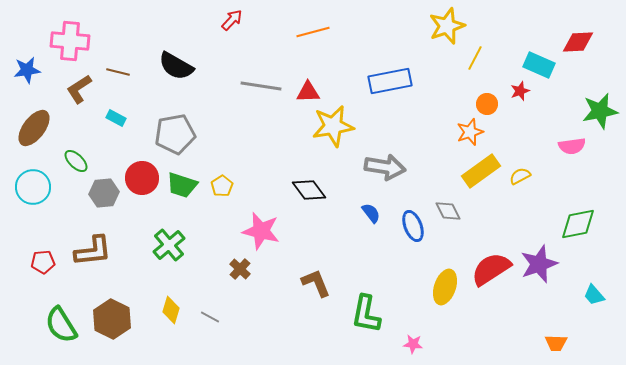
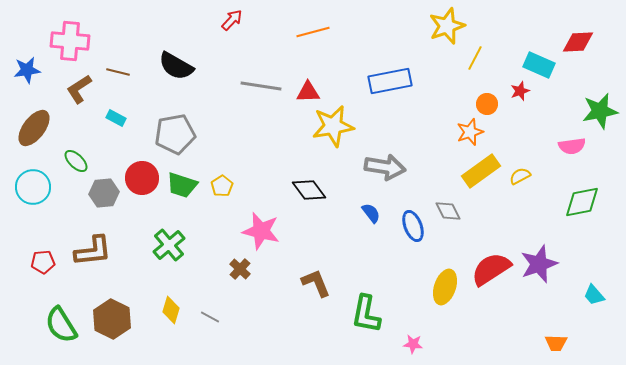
green diamond at (578, 224): moved 4 px right, 22 px up
